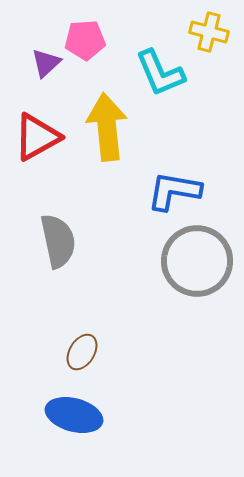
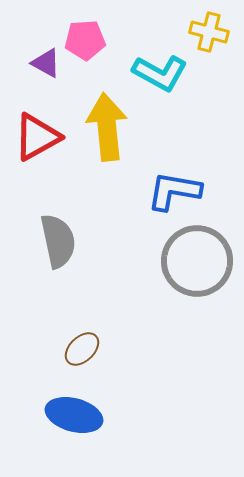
purple triangle: rotated 48 degrees counterclockwise
cyan L-shape: rotated 38 degrees counterclockwise
brown ellipse: moved 3 px up; rotated 15 degrees clockwise
